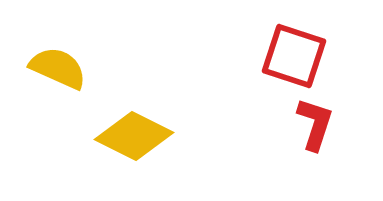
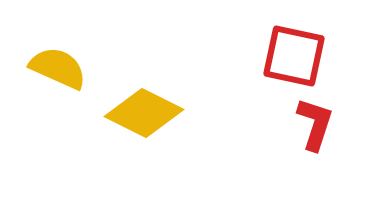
red square: rotated 6 degrees counterclockwise
yellow diamond: moved 10 px right, 23 px up
